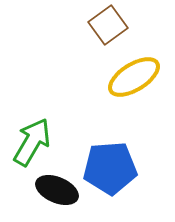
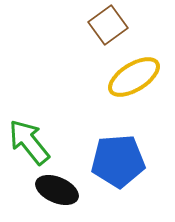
green arrow: moved 3 px left; rotated 69 degrees counterclockwise
blue pentagon: moved 8 px right, 7 px up
